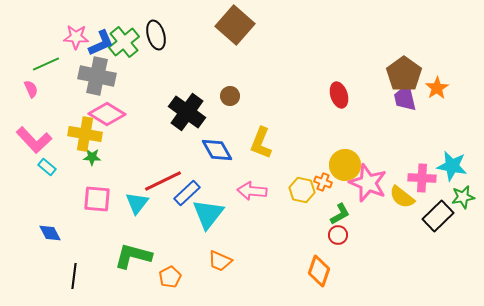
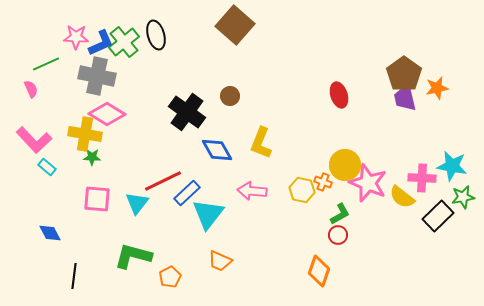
orange star at (437, 88): rotated 20 degrees clockwise
